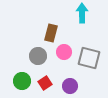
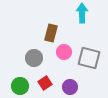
gray circle: moved 4 px left, 2 px down
green circle: moved 2 px left, 5 px down
purple circle: moved 1 px down
